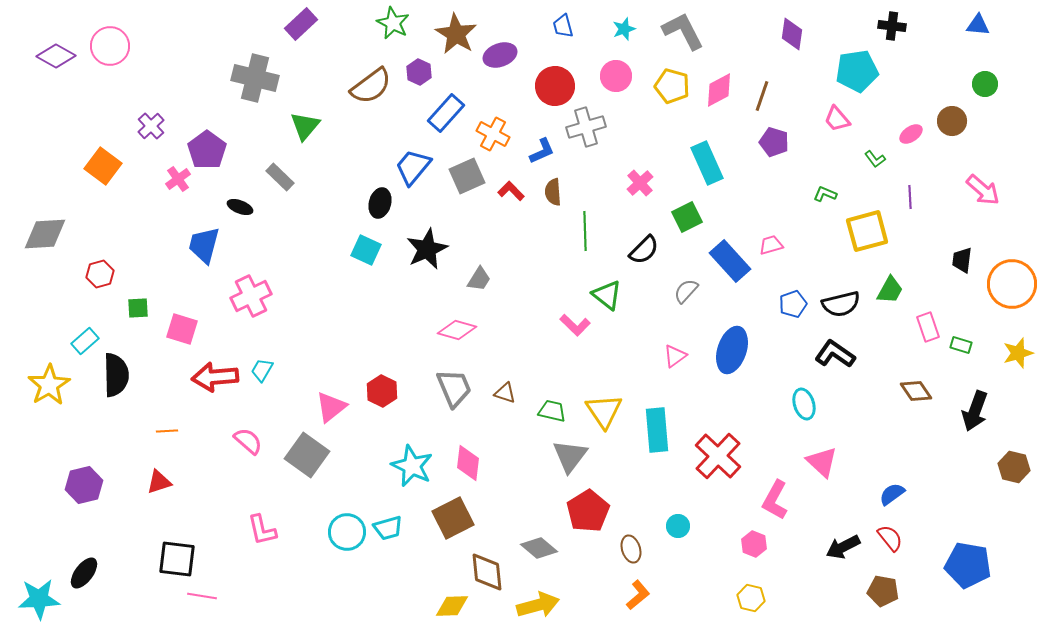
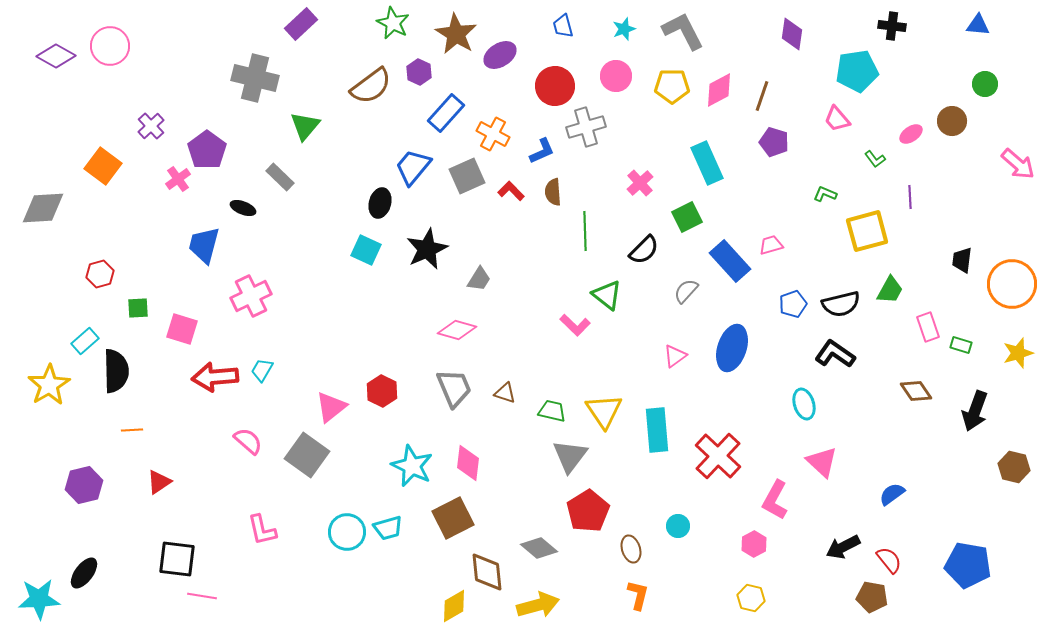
purple ellipse at (500, 55): rotated 12 degrees counterclockwise
yellow pentagon at (672, 86): rotated 16 degrees counterclockwise
pink arrow at (983, 190): moved 35 px right, 26 px up
black ellipse at (240, 207): moved 3 px right, 1 px down
gray diamond at (45, 234): moved 2 px left, 26 px up
blue ellipse at (732, 350): moved 2 px up
black semicircle at (116, 375): moved 4 px up
orange line at (167, 431): moved 35 px left, 1 px up
red triangle at (159, 482): rotated 16 degrees counterclockwise
red semicircle at (890, 538): moved 1 px left, 22 px down
pink hexagon at (754, 544): rotated 10 degrees clockwise
brown pentagon at (883, 591): moved 11 px left, 6 px down
orange L-shape at (638, 595): rotated 36 degrees counterclockwise
yellow diamond at (452, 606): moved 2 px right; rotated 28 degrees counterclockwise
